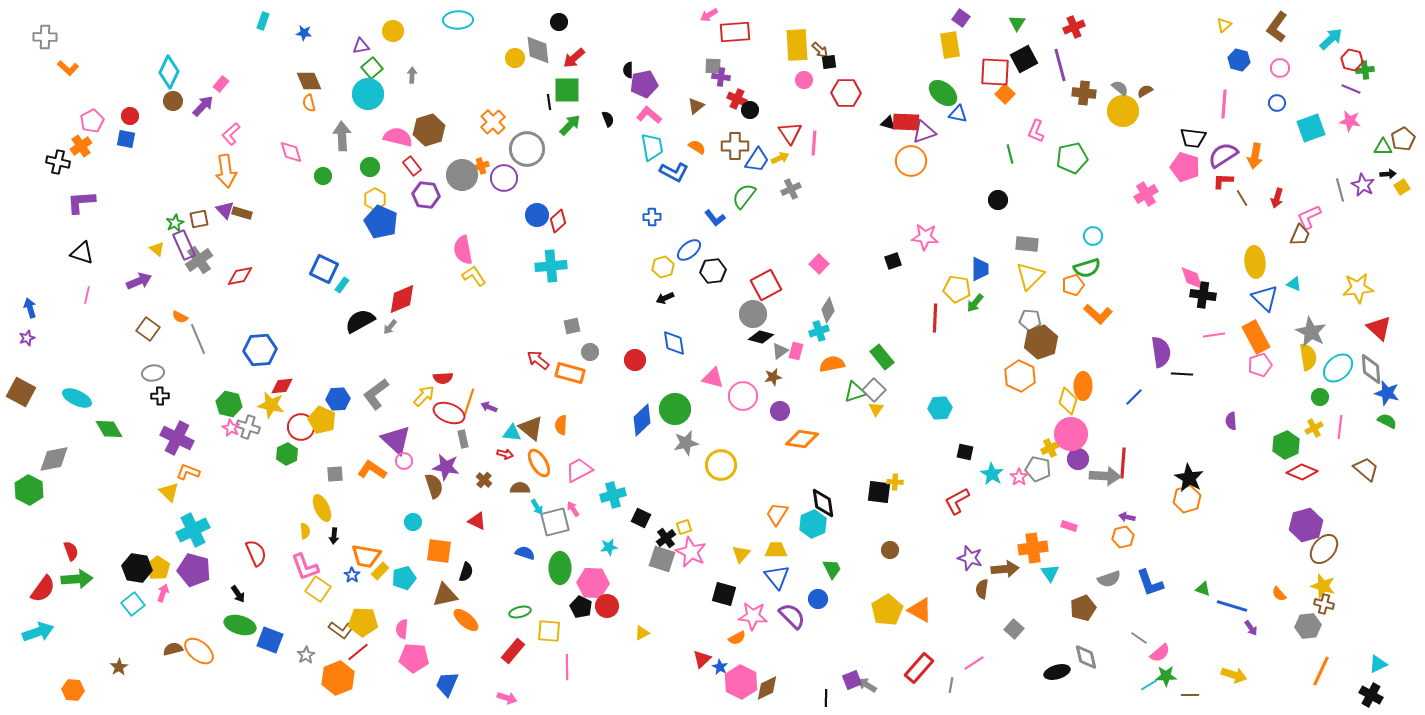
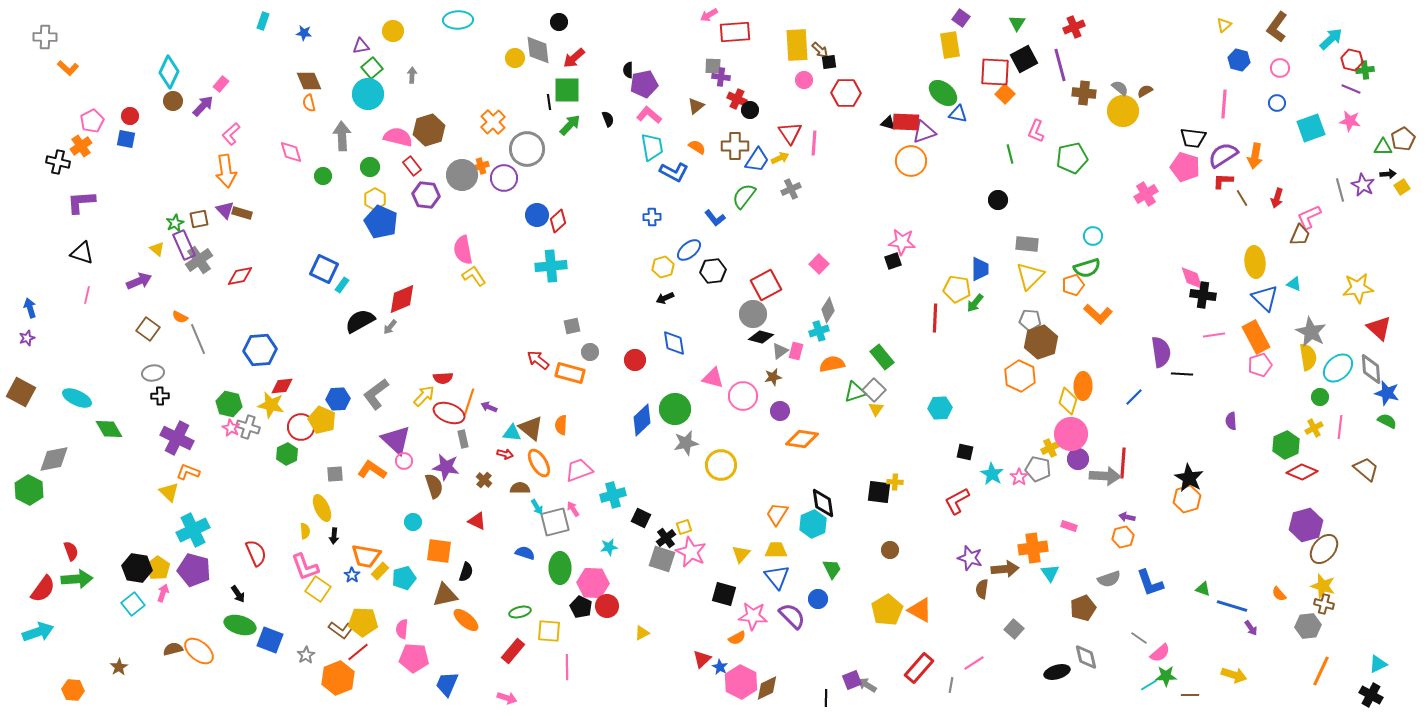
pink star at (925, 237): moved 23 px left, 5 px down
pink trapezoid at (579, 470): rotated 8 degrees clockwise
